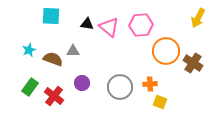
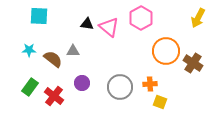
cyan square: moved 12 px left
pink hexagon: moved 7 px up; rotated 25 degrees counterclockwise
cyan star: rotated 24 degrees clockwise
brown semicircle: rotated 18 degrees clockwise
